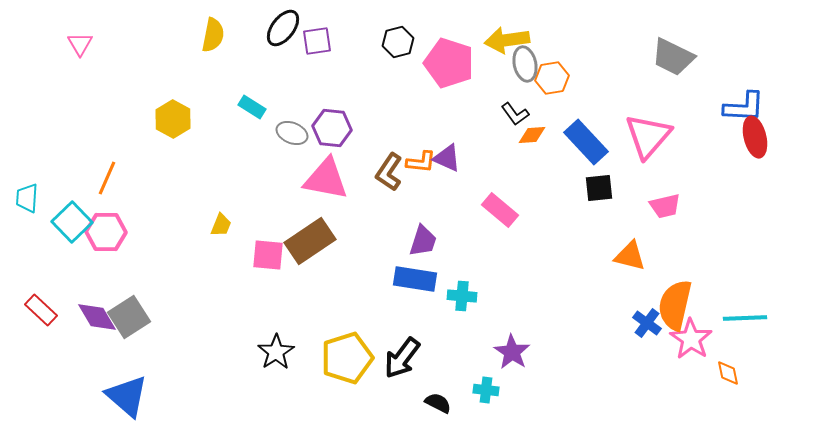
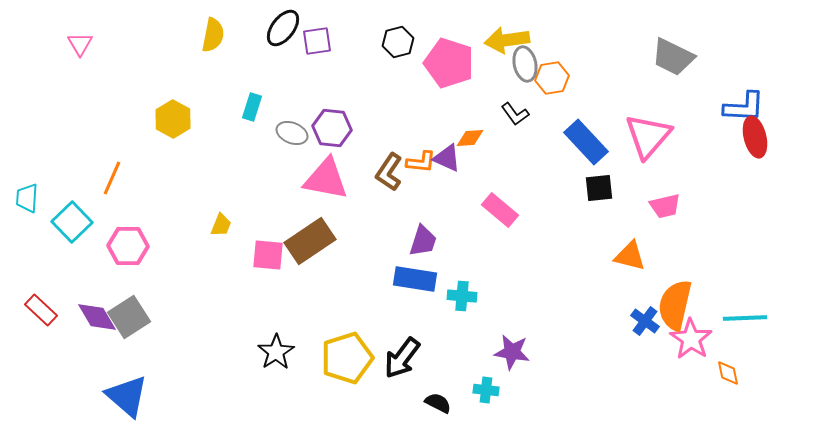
cyan rectangle at (252, 107): rotated 76 degrees clockwise
orange diamond at (532, 135): moved 62 px left, 3 px down
orange line at (107, 178): moved 5 px right
pink hexagon at (106, 232): moved 22 px right, 14 px down
blue cross at (647, 323): moved 2 px left, 2 px up
purple star at (512, 352): rotated 24 degrees counterclockwise
